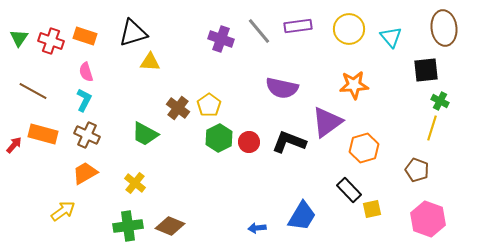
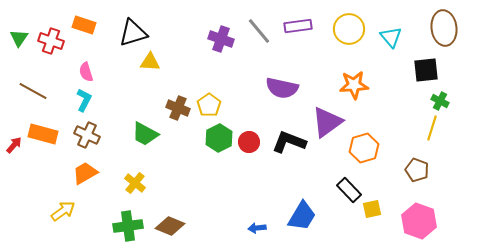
orange rectangle at (85, 36): moved 1 px left, 11 px up
brown cross at (178, 108): rotated 15 degrees counterclockwise
pink hexagon at (428, 219): moved 9 px left, 2 px down
